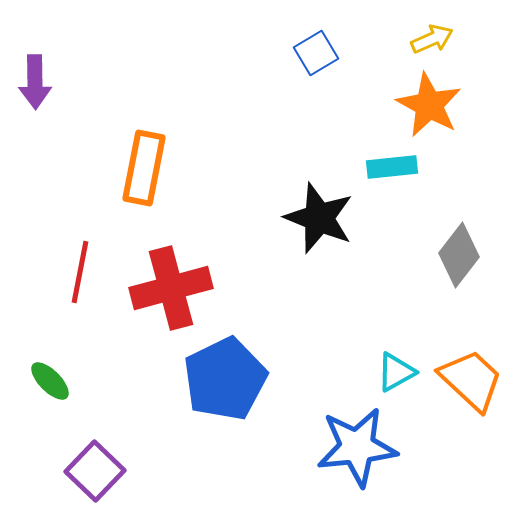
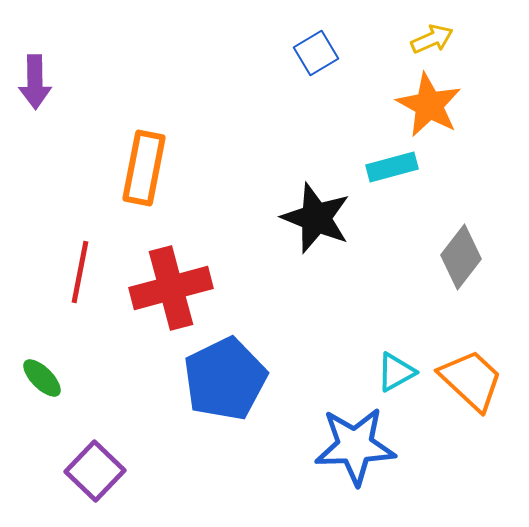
cyan rectangle: rotated 9 degrees counterclockwise
black star: moved 3 px left
gray diamond: moved 2 px right, 2 px down
green ellipse: moved 8 px left, 3 px up
blue star: moved 2 px left, 1 px up; rotated 4 degrees clockwise
